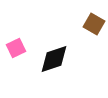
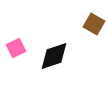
black diamond: moved 3 px up
